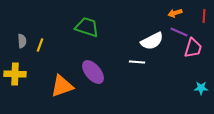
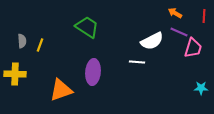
orange arrow: rotated 48 degrees clockwise
green trapezoid: rotated 15 degrees clockwise
purple ellipse: rotated 45 degrees clockwise
orange triangle: moved 1 px left, 4 px down
